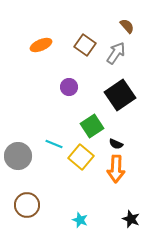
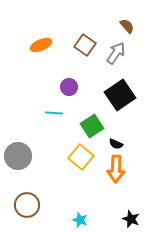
cyan line: moved 31 px up; rotated 18 degrees counterclockwise
